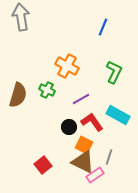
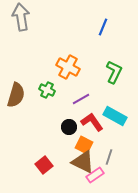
orange cross: moved 1 px right, 1 px down
brown semicircle: moved 2 px left
cyan rectangle: moved 3 px left, 1 px down
red square: moved 1 px right
